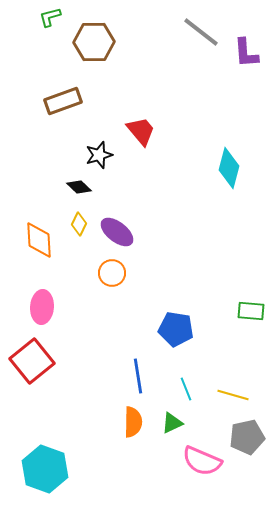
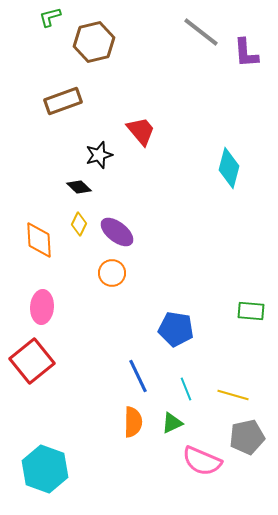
brown hexagon: rotated 12 degrees counterclockwise
blue line: rotated 16 degrees counterclockwise
